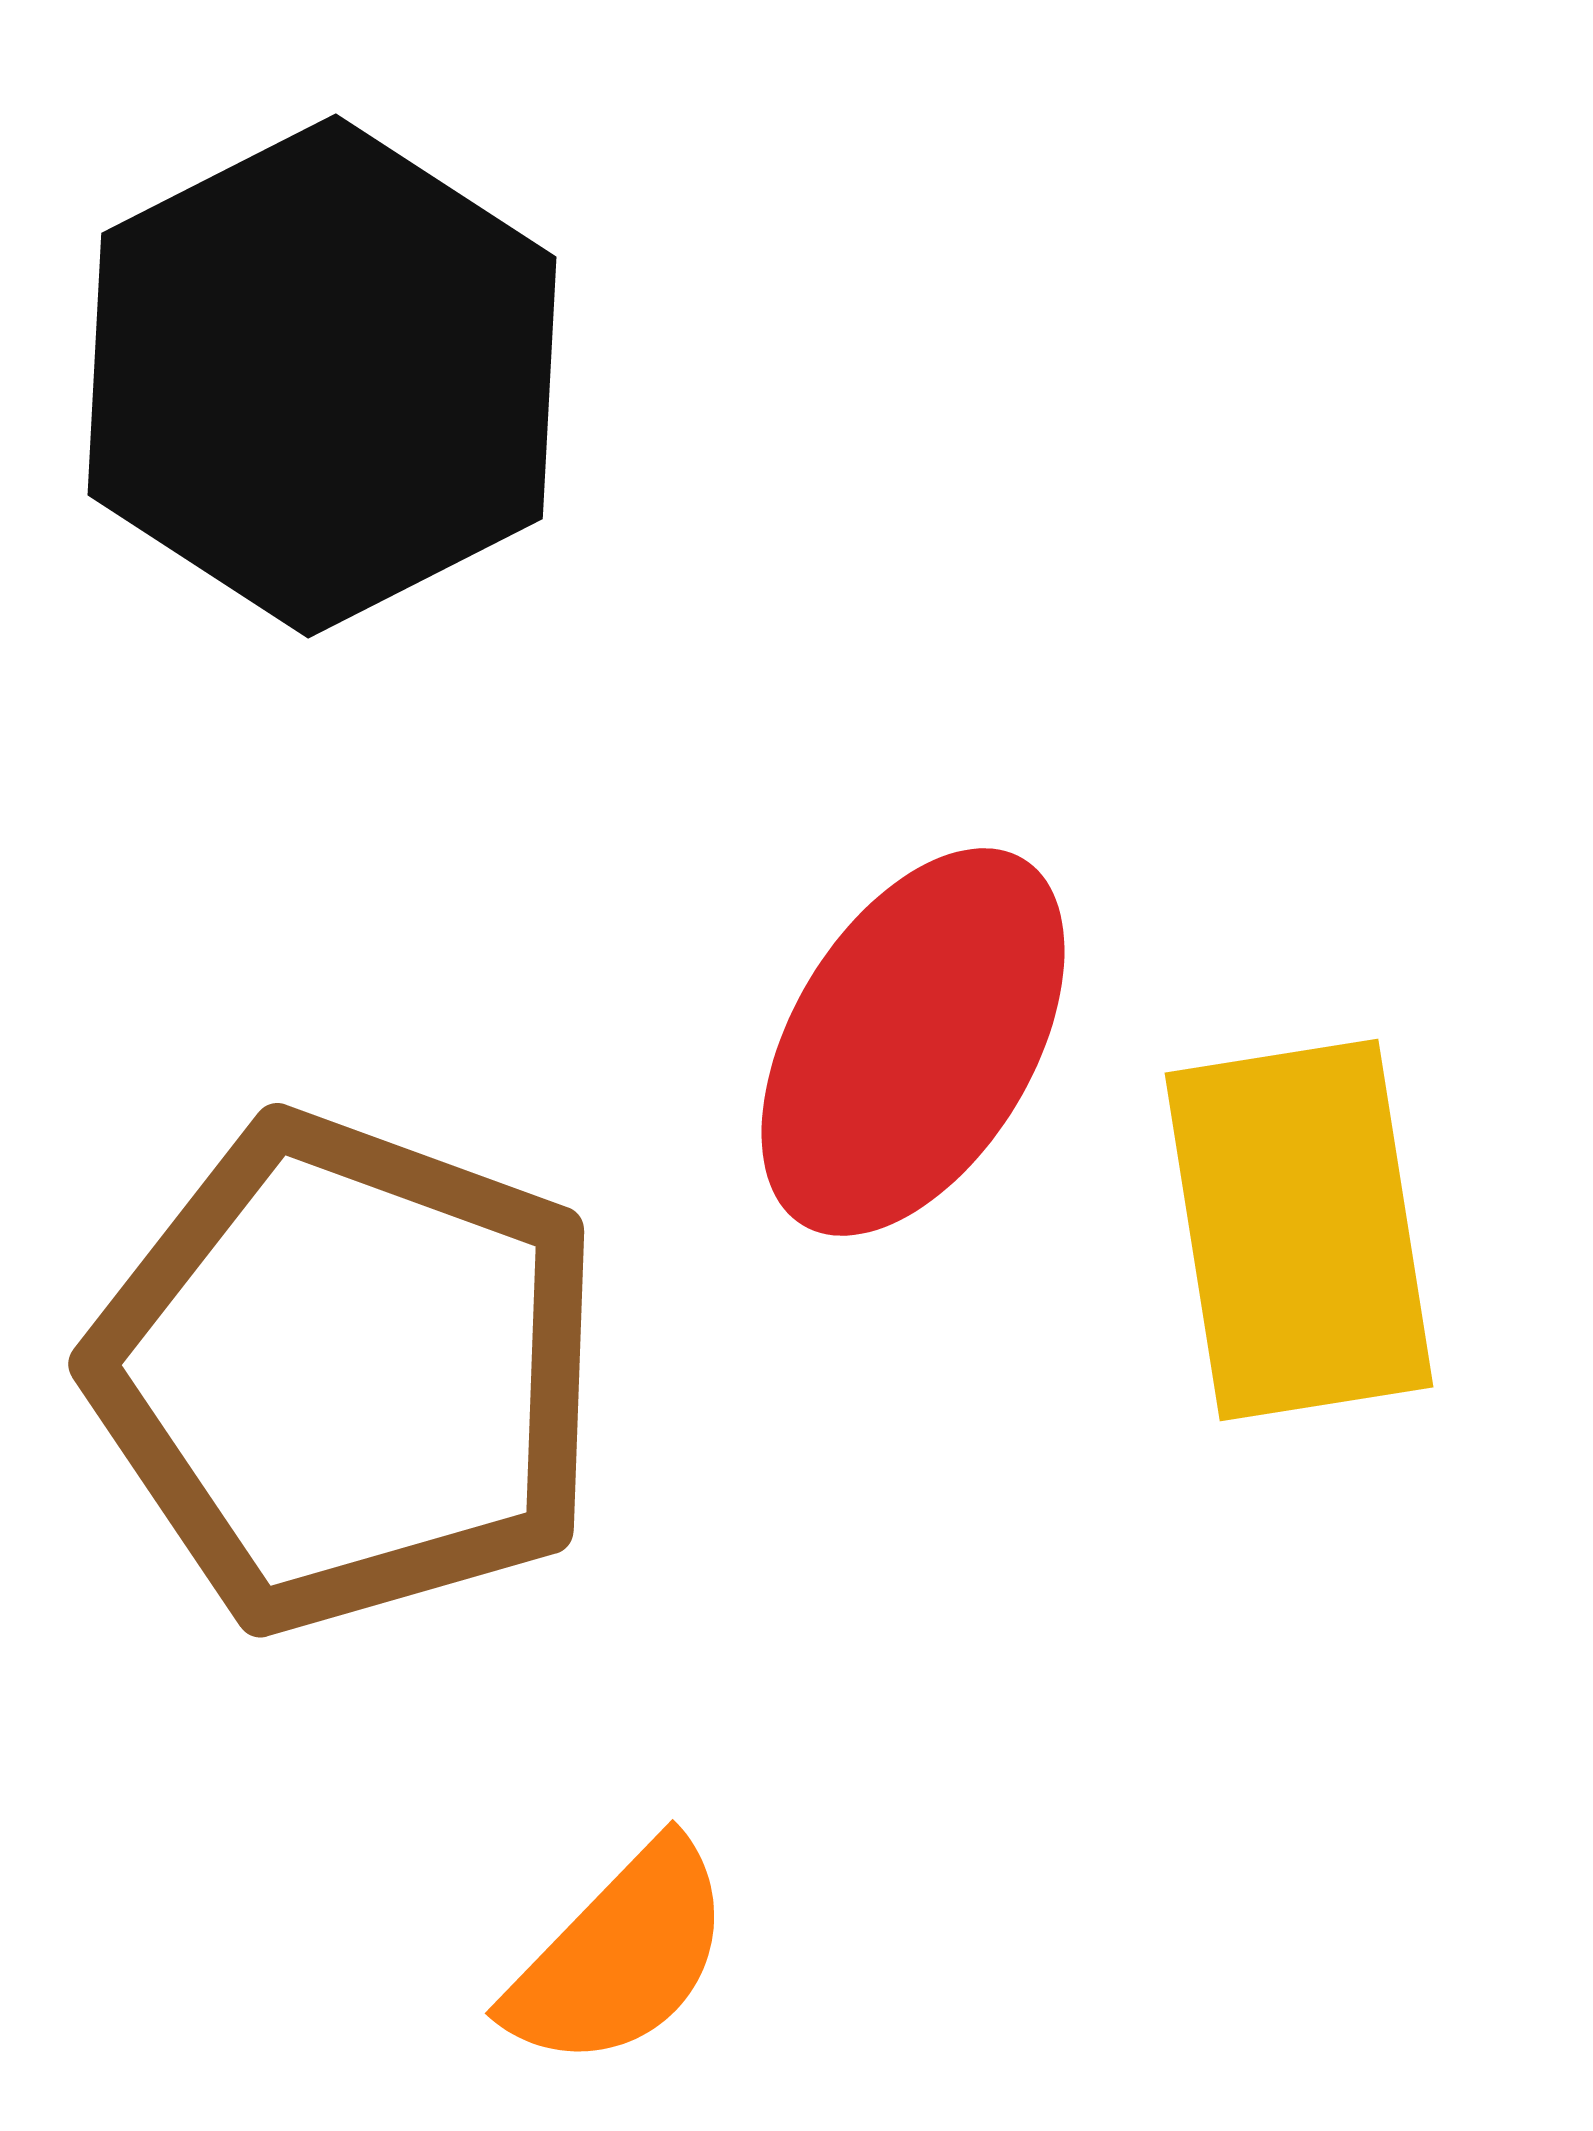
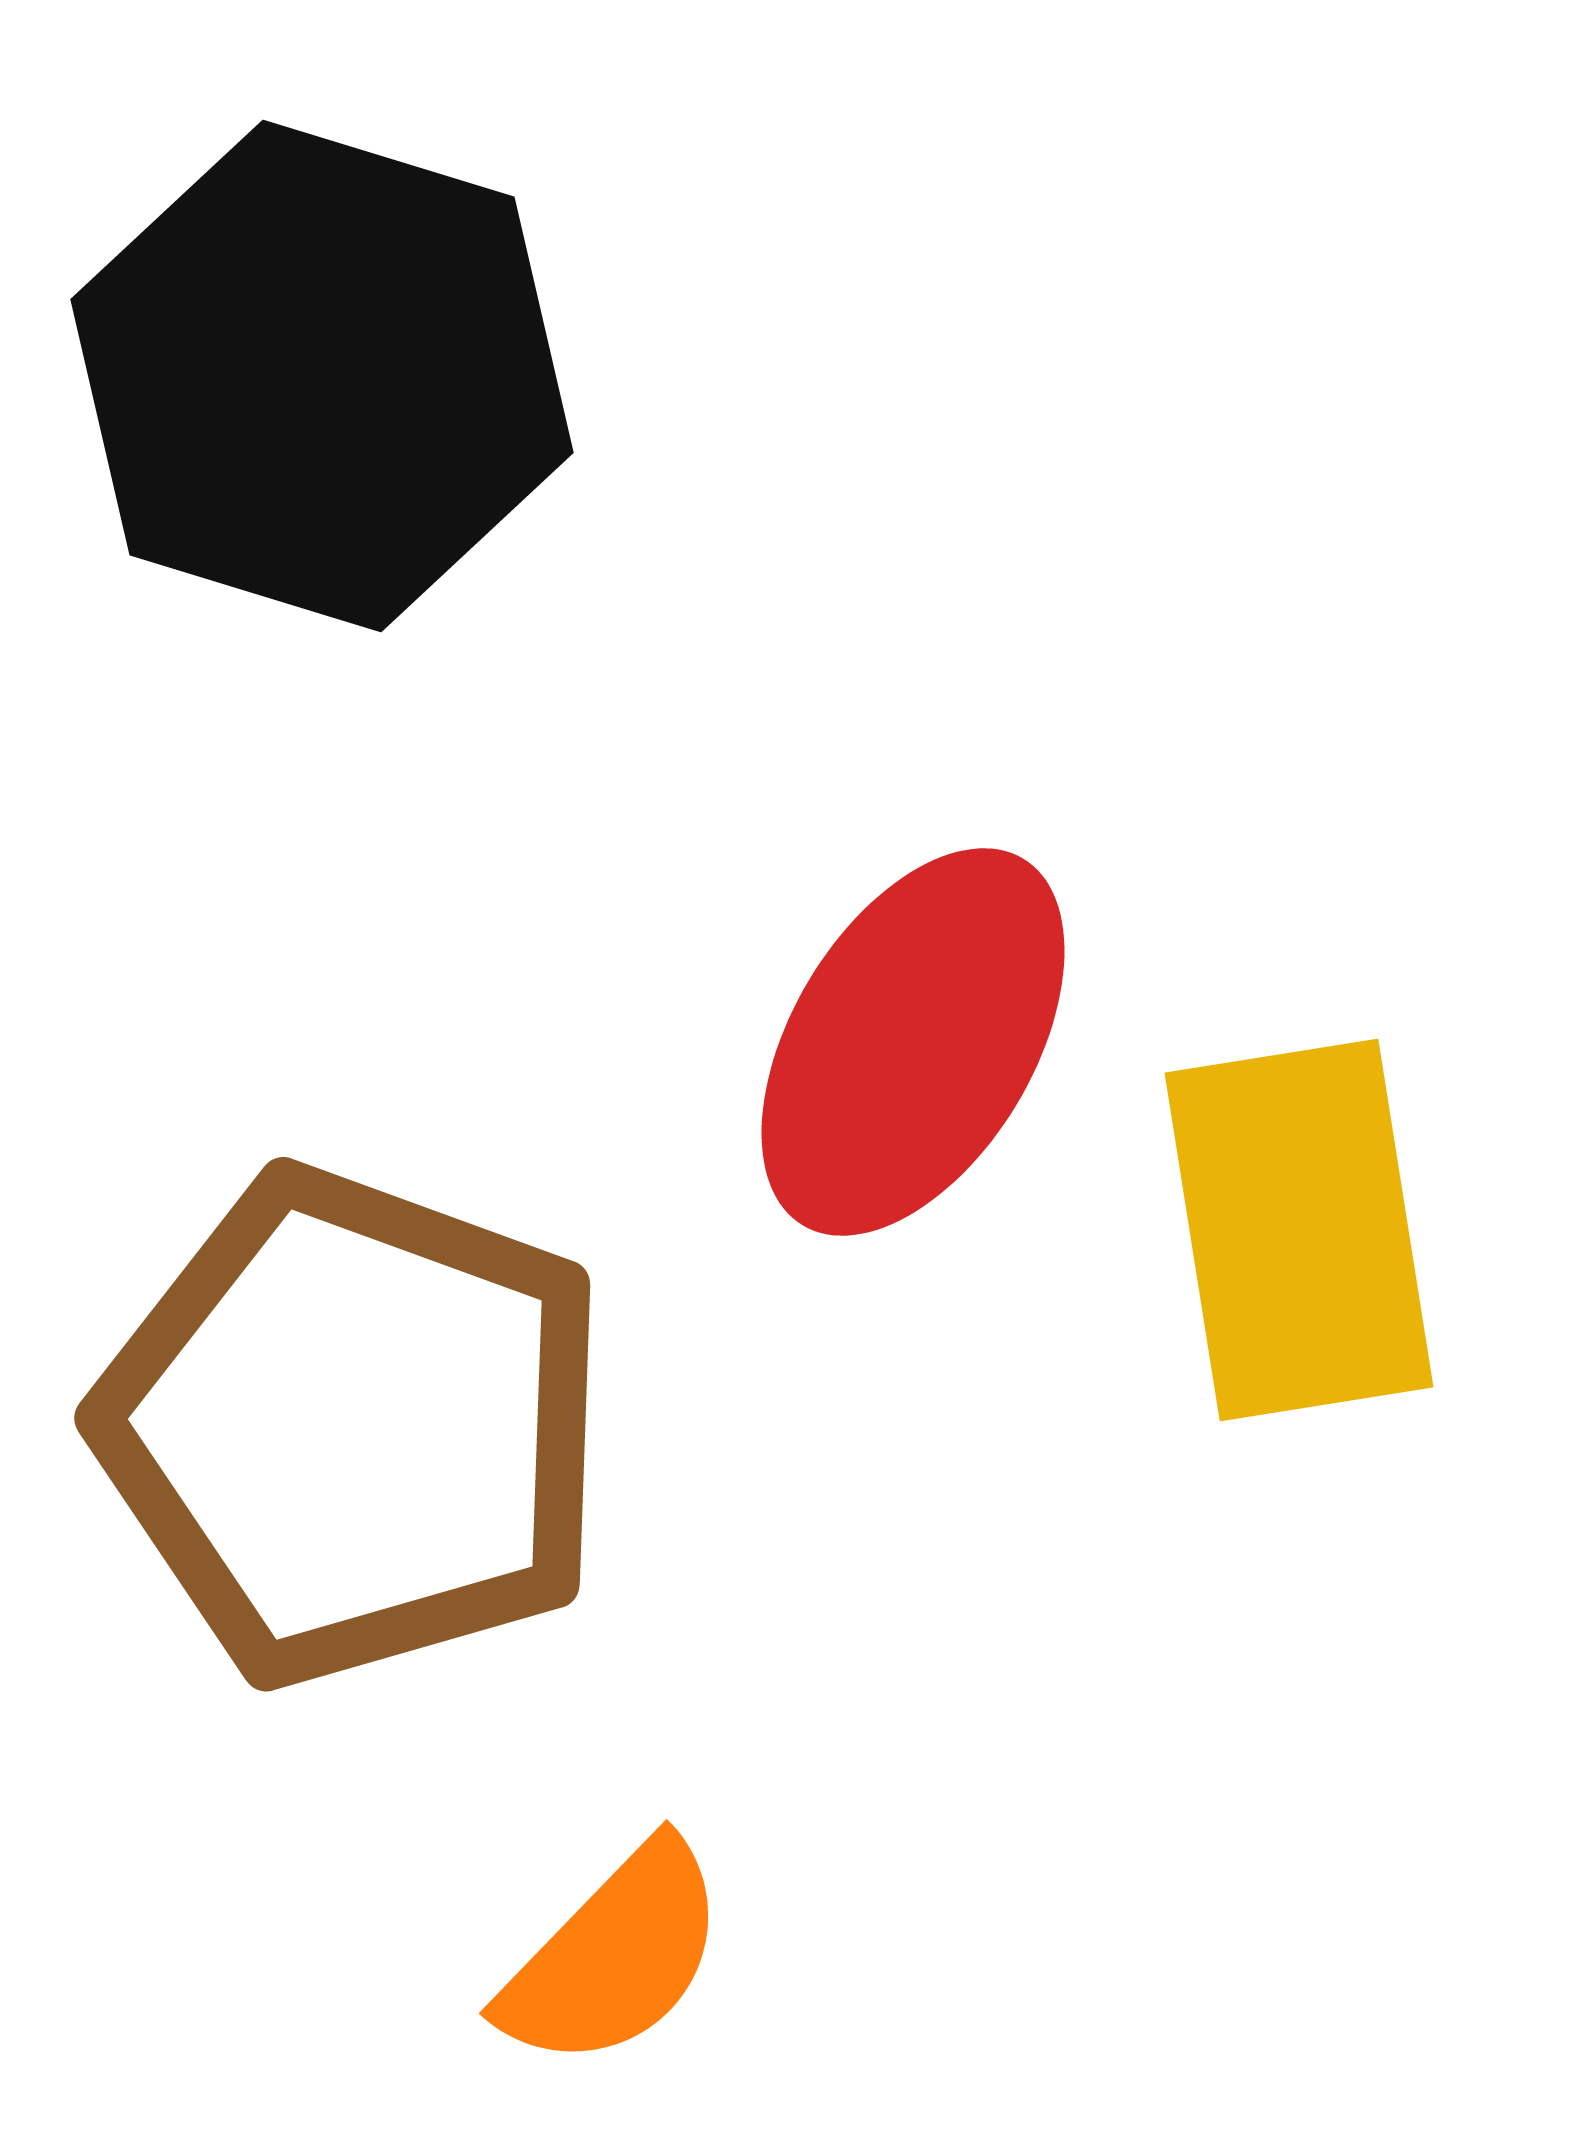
black hexagon: rotated 16 degrees counterclockwise
brown pentagon: moved 6 px right, 54 px down
orange semicircle: moved 6 px left
